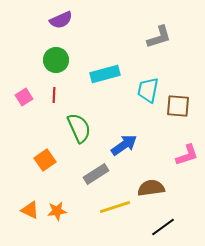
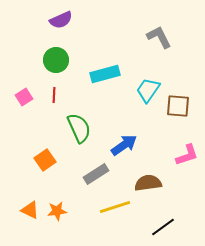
gray L-shape: rotated 100 degrees counterclockwise
cyan trapezoid: rotated 24 degrees clockwise
brown semicircle: moved 3 px left, 5 px up
